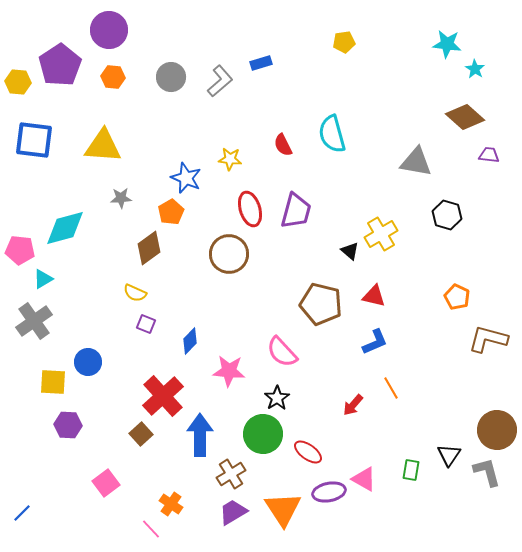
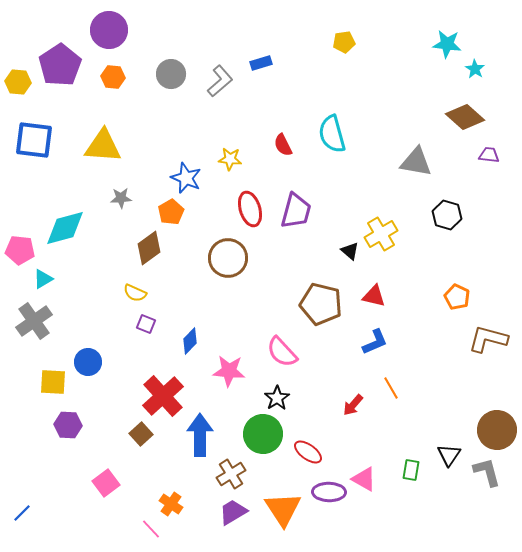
gray circle at (171, 77): moved 3 px up
brown circle at (229, 254): moved 1 px left, 4 px down
purple ellipse at (329, 492): rotated 12 degrees clockwise
